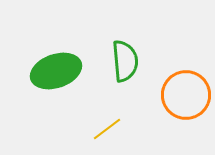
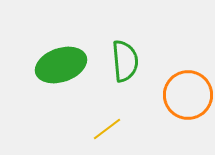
green ellipse: moved 5 px right, 6 px up
orange circle: moved 2 px right
